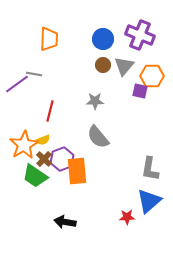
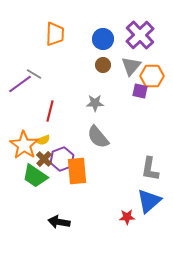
purple cross: rotated 24 degrees clockwise
orange trapezoid: moved 6 px right, 5 px up
gray triangle: moved 7 px right
gray line: rotated 21 degrees clockwise
purple line: moved 3 px right
gray star: moved 2 px down
orange star: rotated 8 degrees counterclockwise
black arrow: moved 6 px left
